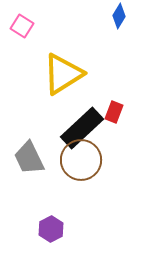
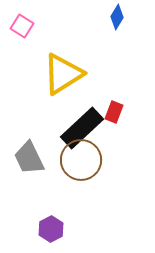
blue diamond: moved 2 px left, 1 px down
